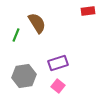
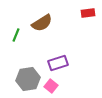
red rectangle: moved 2 px down
brown semicircle: moved 5 px right; rotated 90 degrees clockwise
gray hexagon: moved 4 px right, 3 px down
pink square: moved 7 px left
